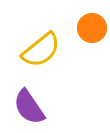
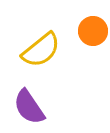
orange circle: moved 1 px right, 3 px down
